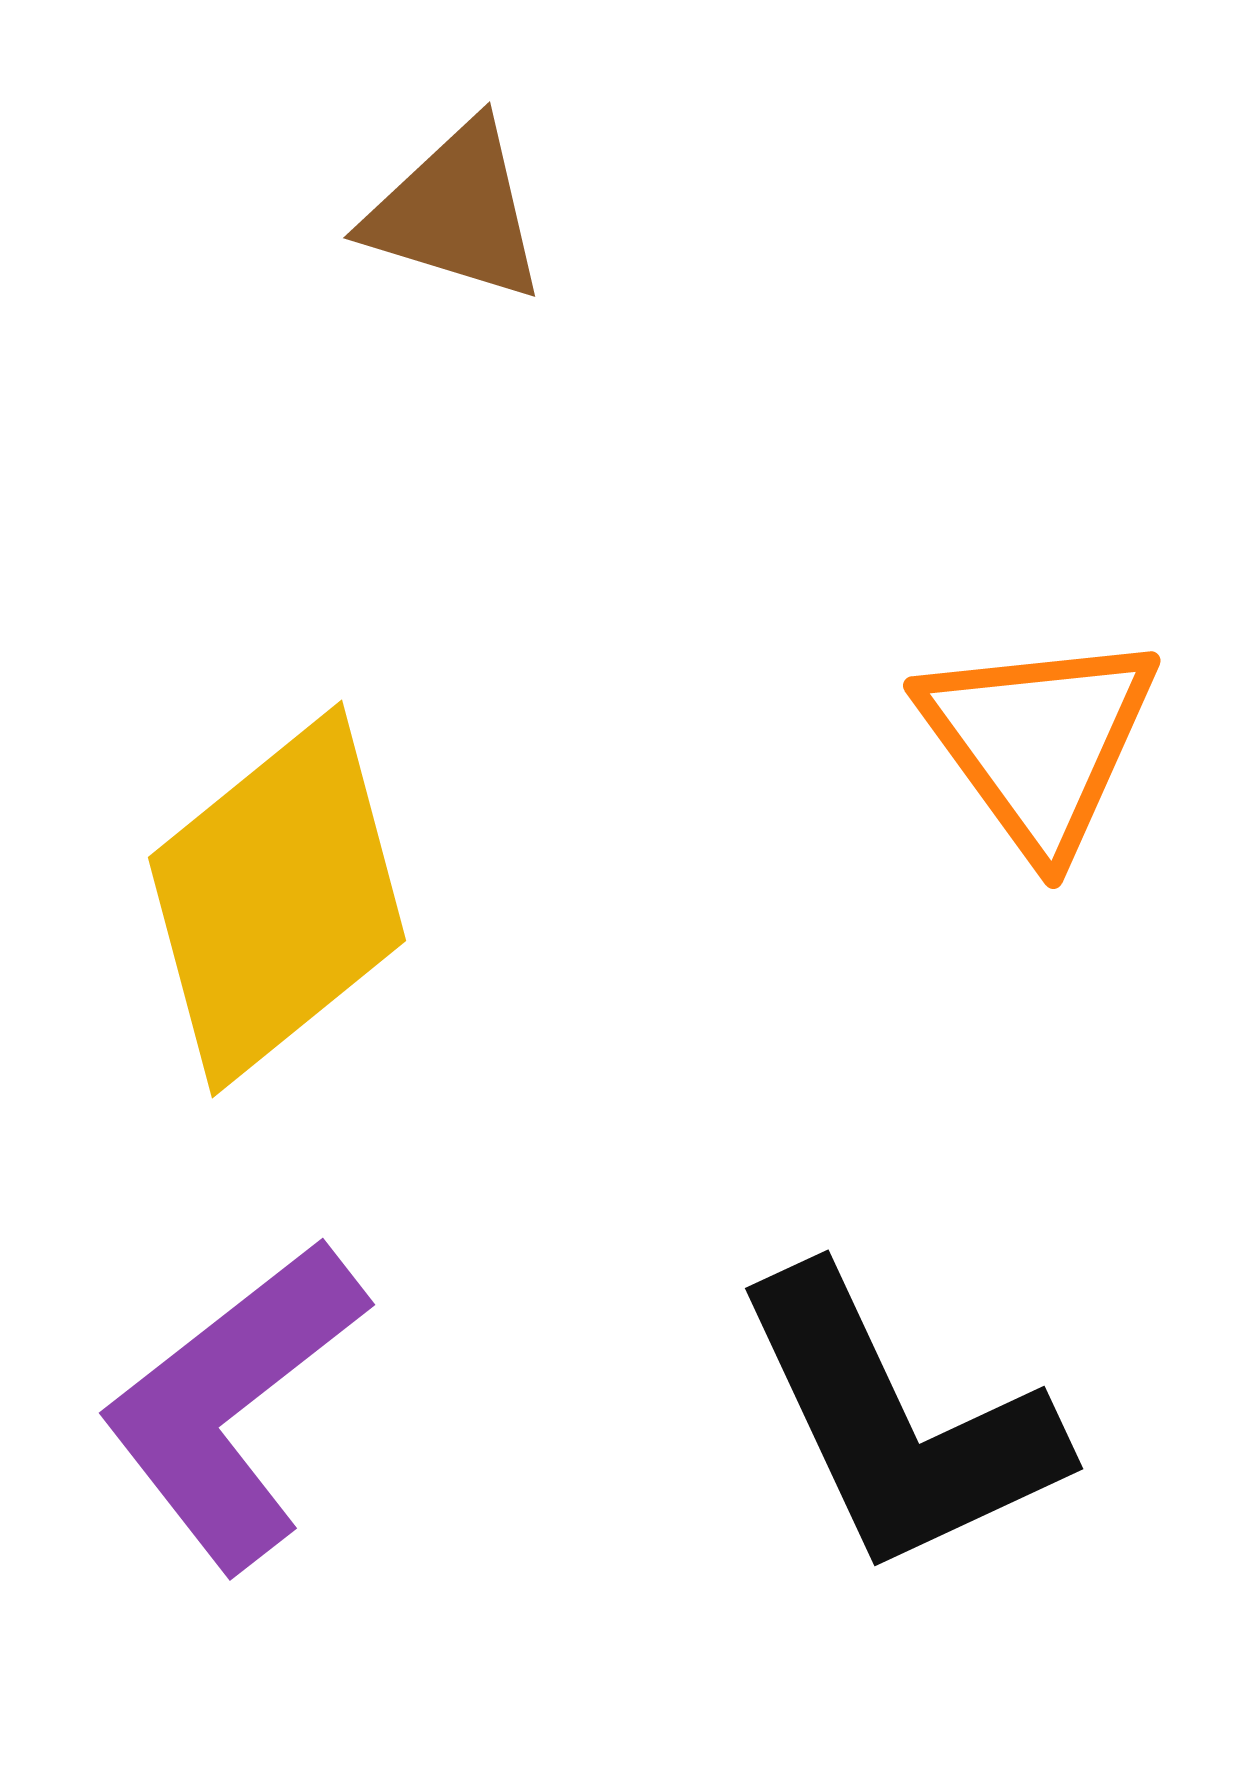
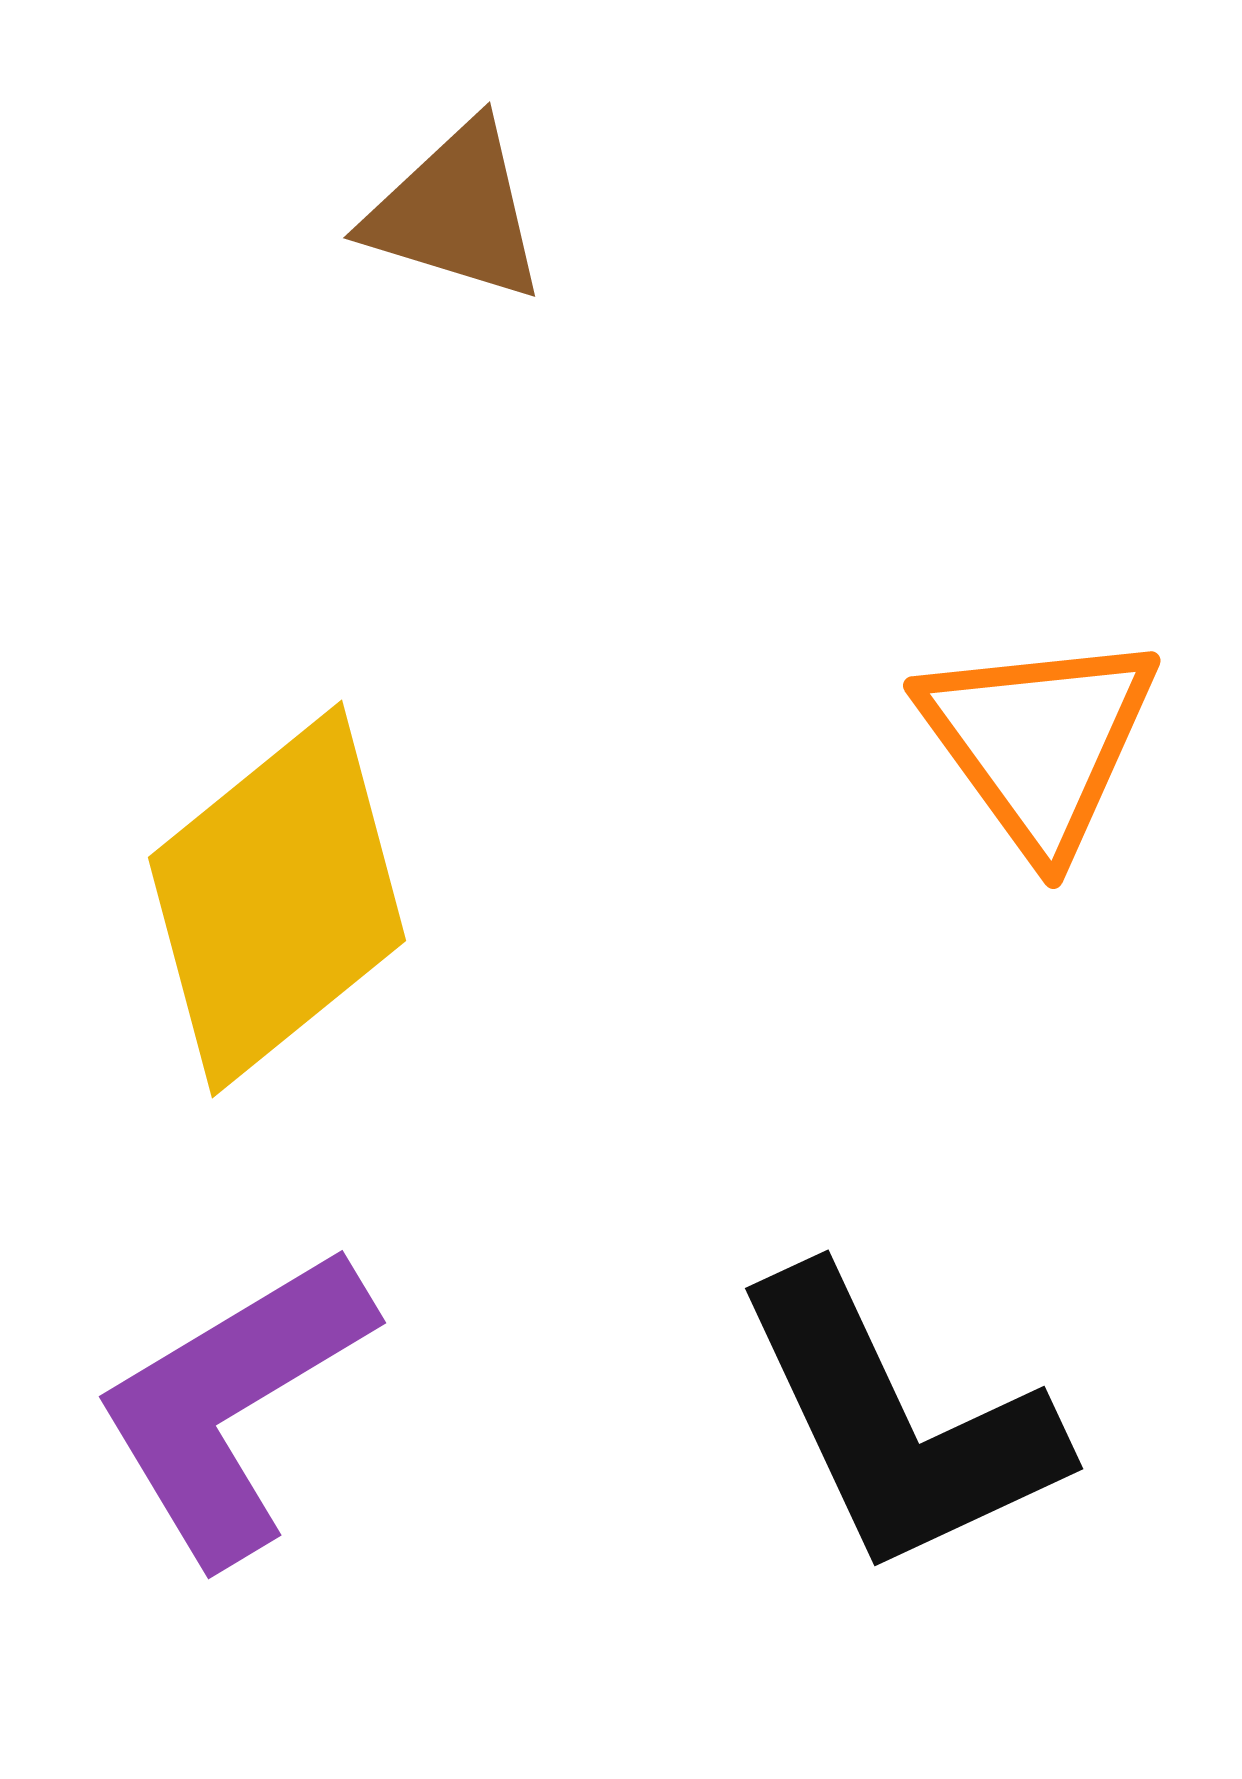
purple L-shape: rotated 7 degrees clockwise
